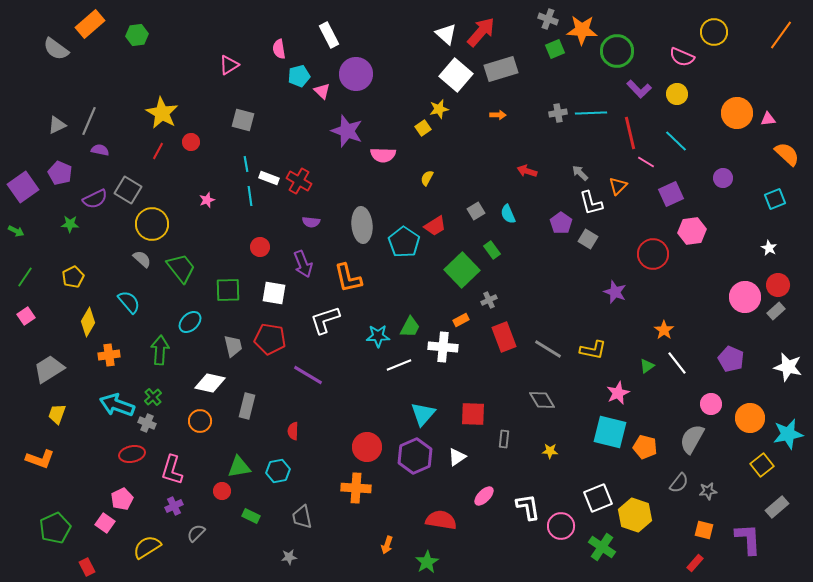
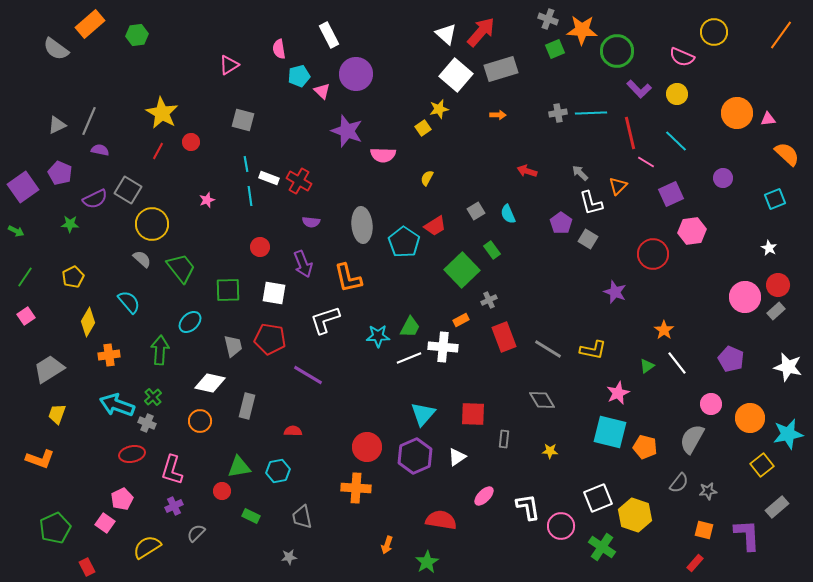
white line at (399, 365): moved 10 px right, 7 px up
red semicircle at (293, 431): rotated 90 degrees clockwise
purple L-shape at (748, 539): moved 1 px left, 4 px up
